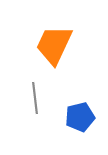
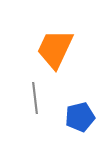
orange trapezoid: moved 1 px right, 4 px down
